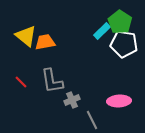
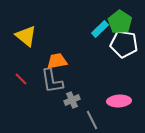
cyan rectangle: moved 2 px left, 2 px up
orange trapezoid: moved 12 px right, 19 px down
red line: moved 3 px up
